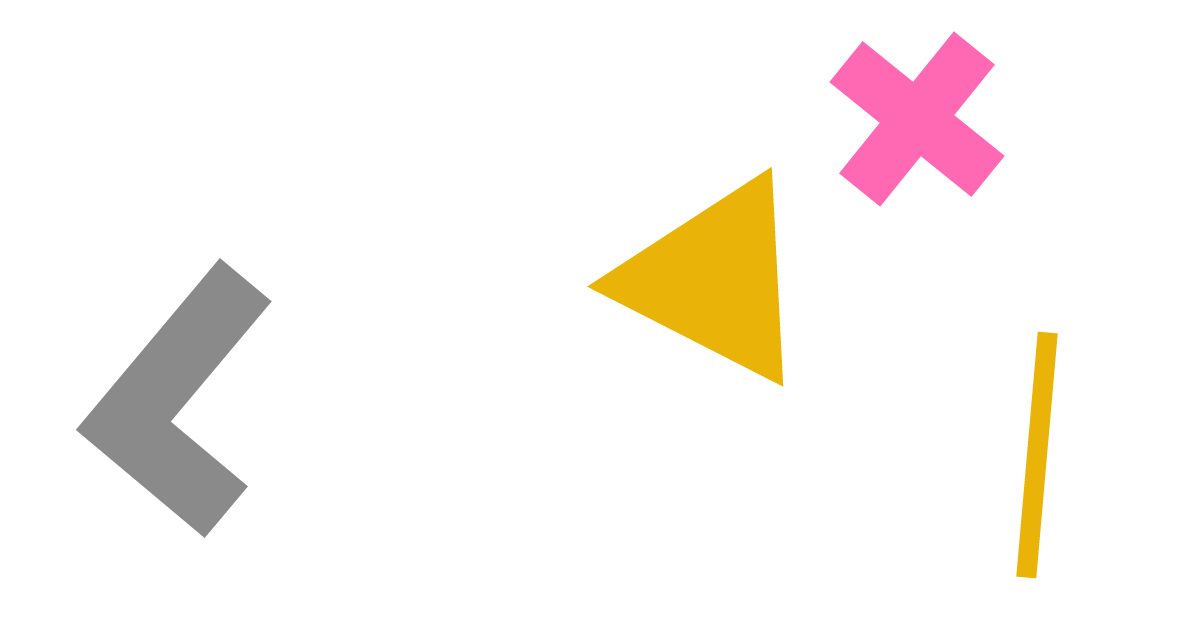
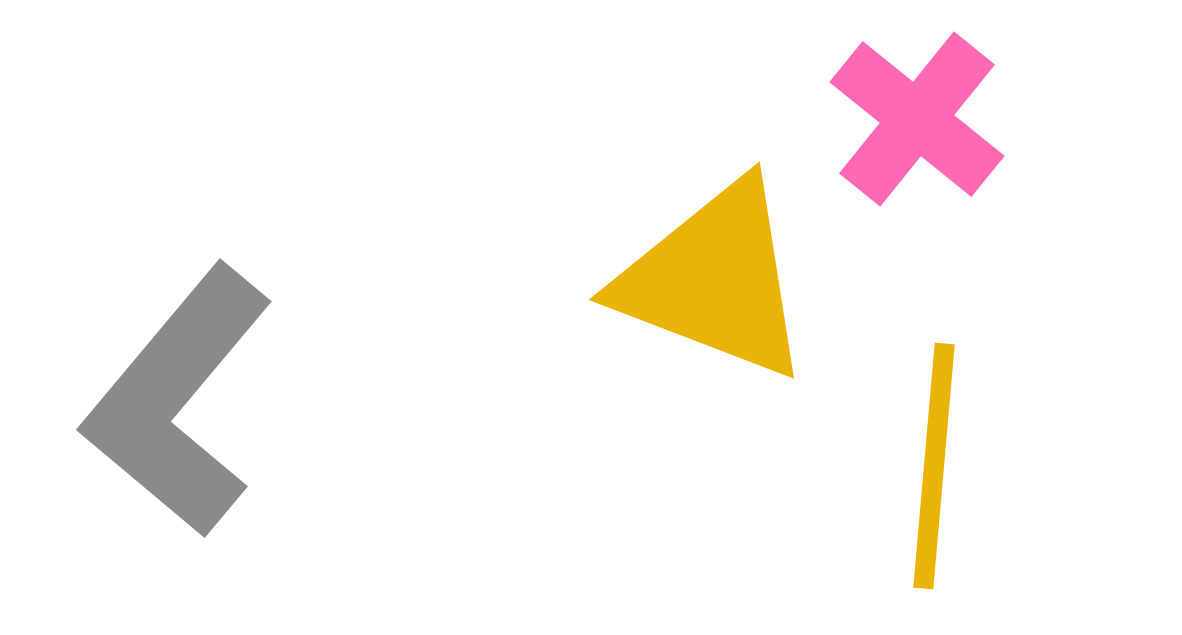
yellow triangle: rotated 6 degrees counterclockwise
yellow line: moved 103 px left, 11 px down
